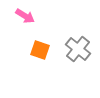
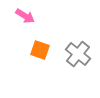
gray cross: moved 5 px down
